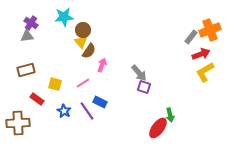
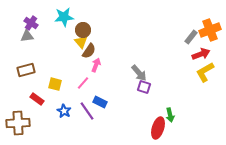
pink arrow: moved 6 px left
pink line: rotated 16 degrees counterclockwise
red ellipse: rotated 20 degrees counterclockwise
